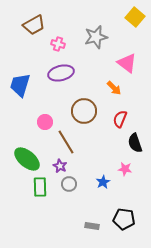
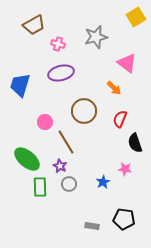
yellow square: moved 1 px right; rotated 18 degrees clockwise
